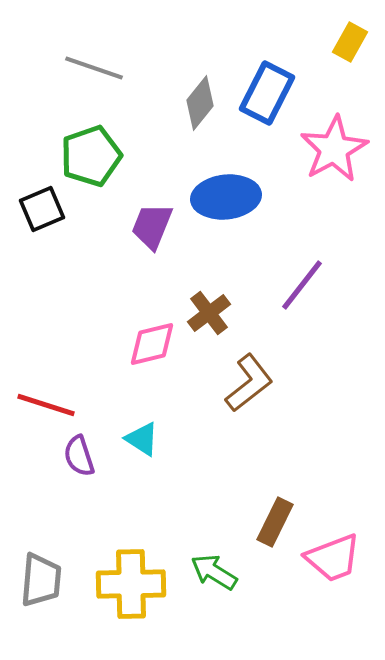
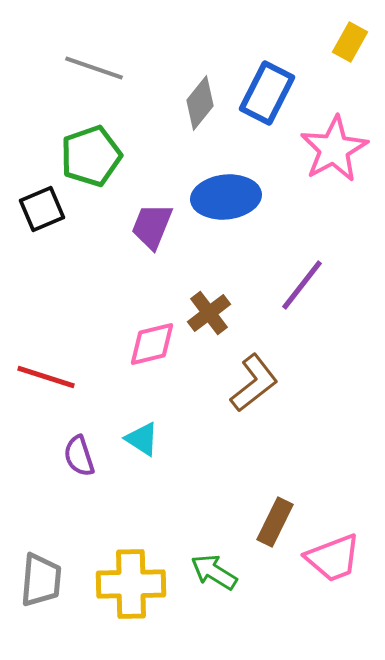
brown L-shape: moved 5 px right
red line: moved 28 px up
